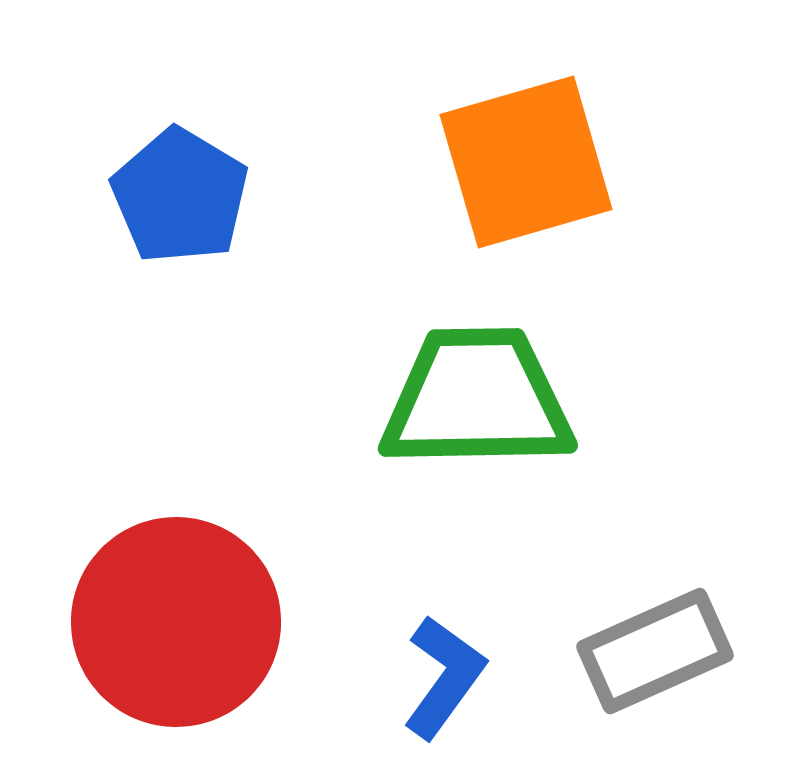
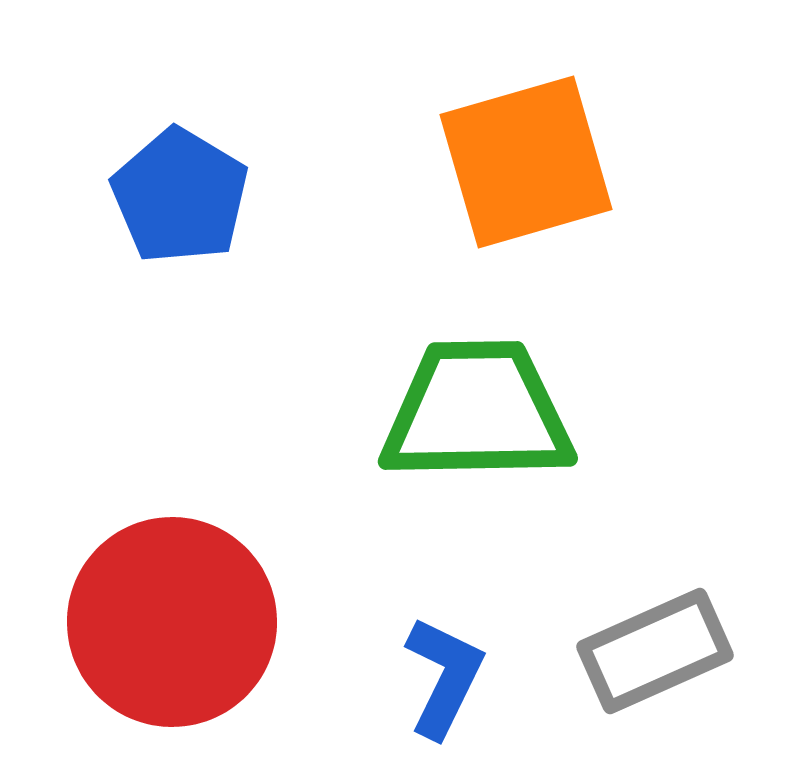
green trapezoid: moved 13 px down
red circle: moved 4 px left
blue L-shape: rotated 10 degrees counterclockwise
